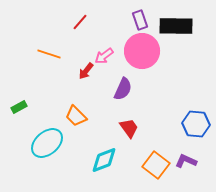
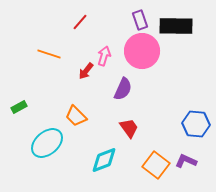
pink arrow: rotated 144 degrees clockwise
